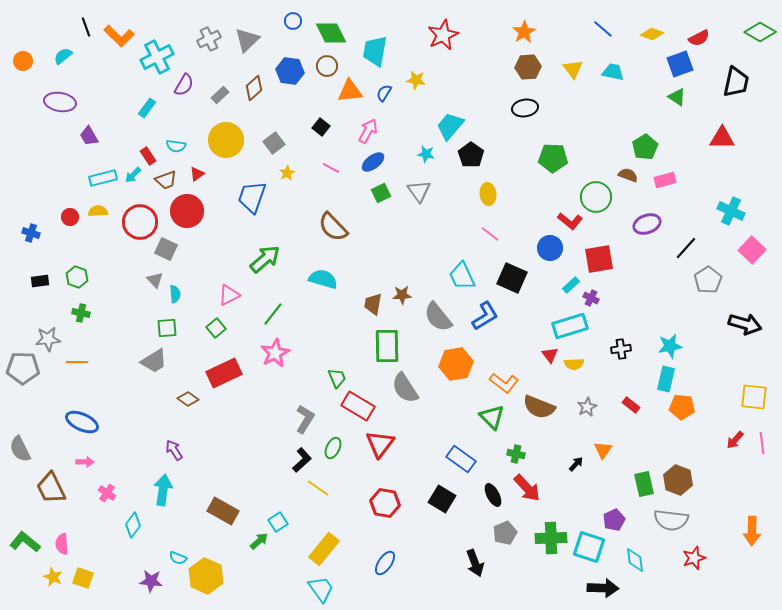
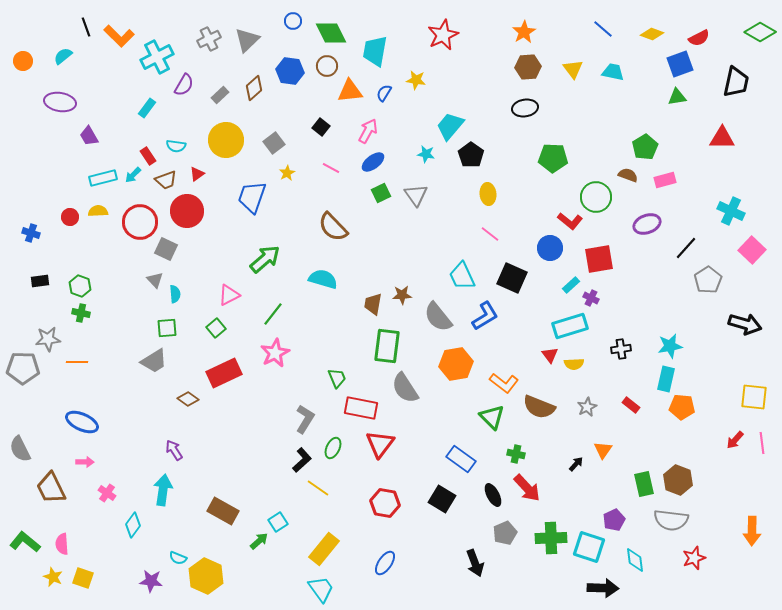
green triangle at (677, 97): rotated 42 degrees counterclockwise
gray triangle at (419, 191): moved 3 px left, 4 px down
green hexagon at (77, 277): moved 3 px right, 9 px down
green rectangle at (387, 346): rotated 8 degrees clockwise
red rectangle at (358, 406): moved 3 px right, 2 px down; rotated 20 degrees counterclockwise
